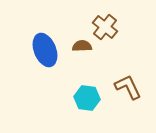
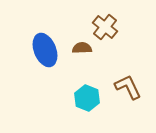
brown semicircle: moved 2 px down
cyan hexagon: rotated 15 degrees clockwise
